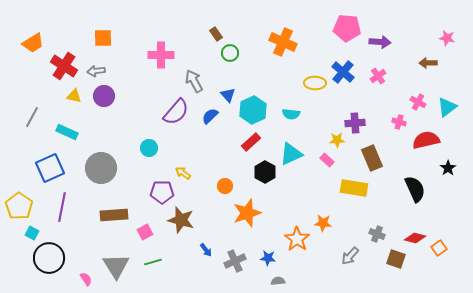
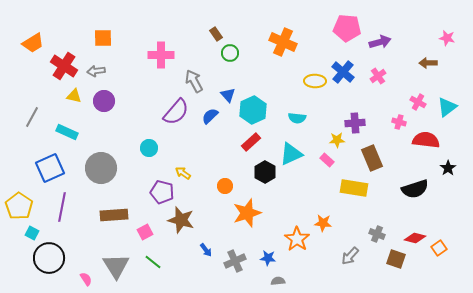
purple arrow at (380, 42): rotated 20 degrees counterclockwise
yellow ellipse at (315, 83): moved 2 px up
purple circle at (104, 96): moved 5 px down
cyan semicircle at (291, 114): moved 6 px right, 4 px down
red semicircle at (426, 140): rotated 20 degrees clockwise
black semicircle at (415, 189): rotated 96 degrees clockwise
purple pentagon at (162, 192): rotated 15 degrees clockwise
green line at (153, 262): rotated 54 degrees clockwise
